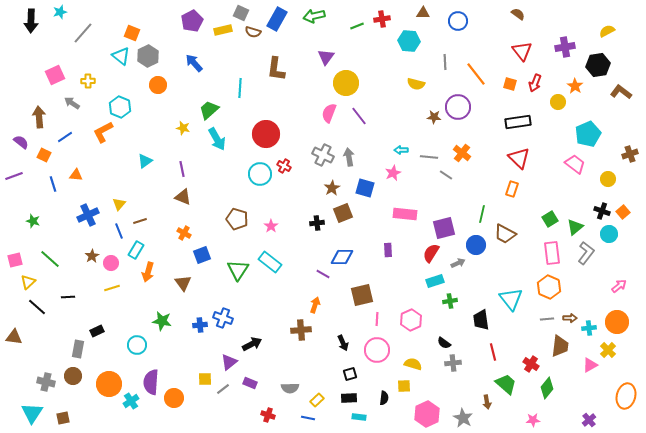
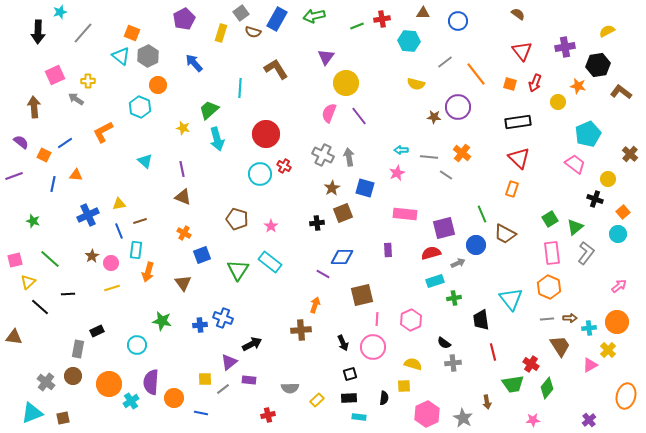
gray square at (241, 13): rotated 28 degrees clockwise
black arrow at (31, 21): moved 7 px right, 11 px down
purple pentagon at (192, 21): moved 8 px left, 2 px up
yellow rectangle at (223, 30): moved 2 px left, 3 px down; rotated 60 degrees counterclockwise
gray line at (445, 62): rotated 56 degrees clockwise
brown L-shape at (276, 69): rotated 140 degrees clockwise
orange star at (575, 86): moved 3 px right; rotated 21 degrees counterclockwise
gray arrow at (72, 103): moved 4 px right, 4 px up
cyan hexagon at (120, 107): moved 20 px right
brown arrow at (39, 117): moved 5 px left, 10 px up
blue line at (65, 137): moved 6 px down
cyan arrow at (217, 139): rotated 15 degrees clockwise
brown cross at (630, 154): rotated 28 degrees counterclockwise
cyan triangle at (145, 161): rotated 42 degrees counterclockwise
pink star at (393, 173): moved 4 px right
blue line at (53, 184): rotated 28 degrees clockwise
yellow triangle at (119, 204): rotated 40 degrees clockwise
black cross at (602, 211): moved 7 px left, 12 px up
green line at (482, 214): rotated 36 degrees counterclockwise
cyan circle at (609, 234): moved 9 px right
cyan rectangle at (136, 250): rotated 24 degrees counterclockwise
red semicircle at (431, 253): rotated 42 degrees clockwise
black line at (68, 297): moved 3 px up
green cross at (450, 301): moved 4 px right, 3 px up
black line at (37, 307): moved 3 px right
brown trapezoid at (560, 346): rotated 40 degrees counterclockwise
pink circle at (377, 350): moved 4 px left, 3 px up
gray cross at (46, 382): rotated 24 degrees clockwise
purple rectangle at (250, 383): moved 1 px left, 3 px up; rotated 16 degrees counterclockwise
green trapezoid at (506, 384): moved 7 px right; rotated 130 degrees clockwise
cyan triangle at (32, 413): rotated 35 degrees clockwise
red cross at (268, 415): rotated 32 degrees counterclockwise
blue line at (308, 418): moved 107 px left, 5 px up
